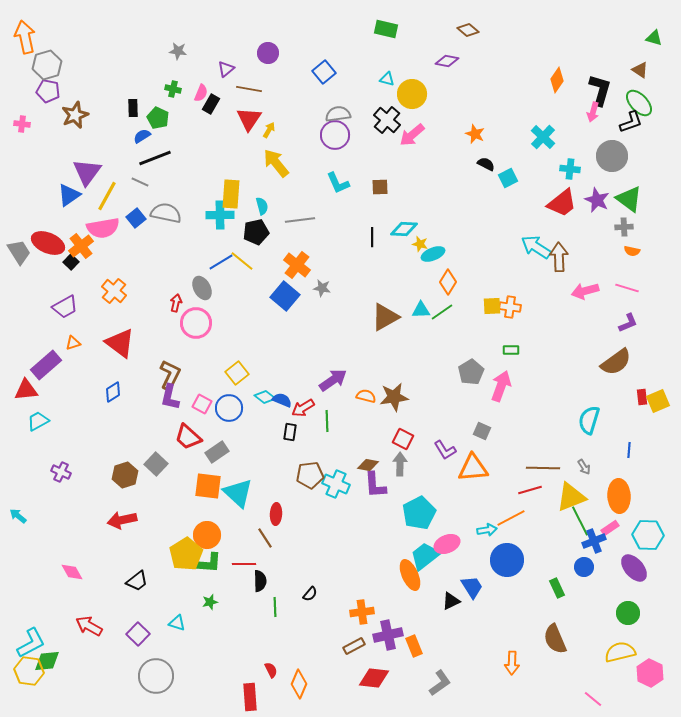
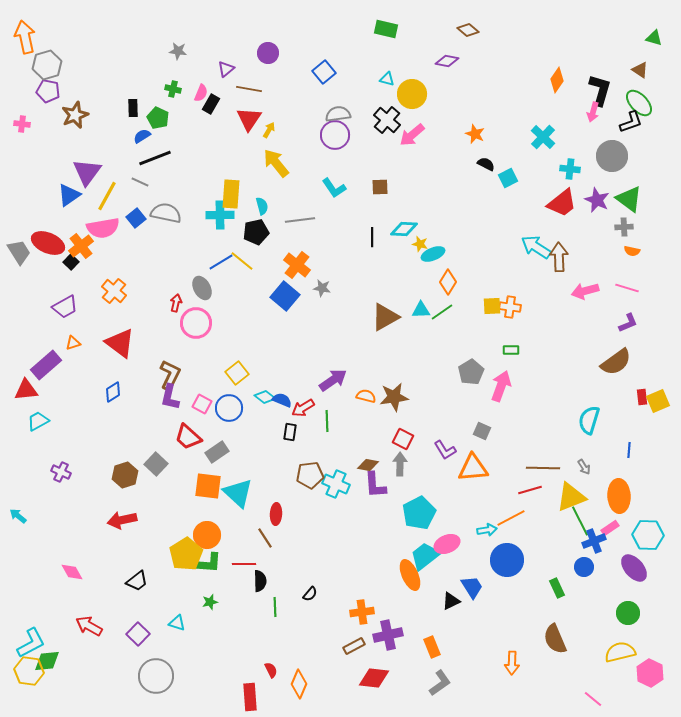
cyan L-shape at (338, 183): moved 4 px left, 5 px down; rotated 10 degrees counterclockwise
orange rectangle at (414, 646): moved 18 px right, 1 px down
